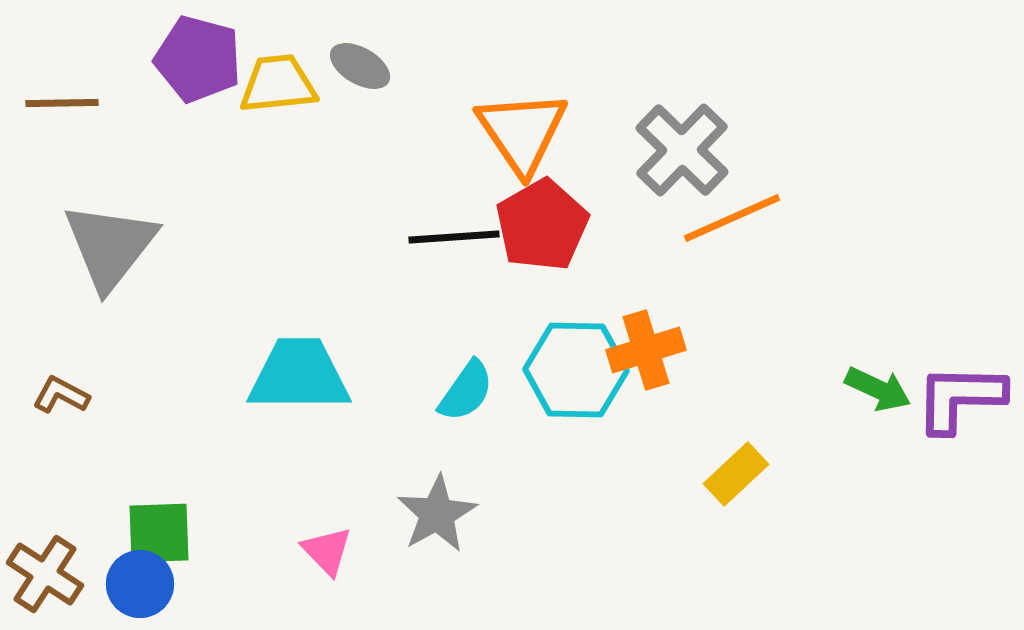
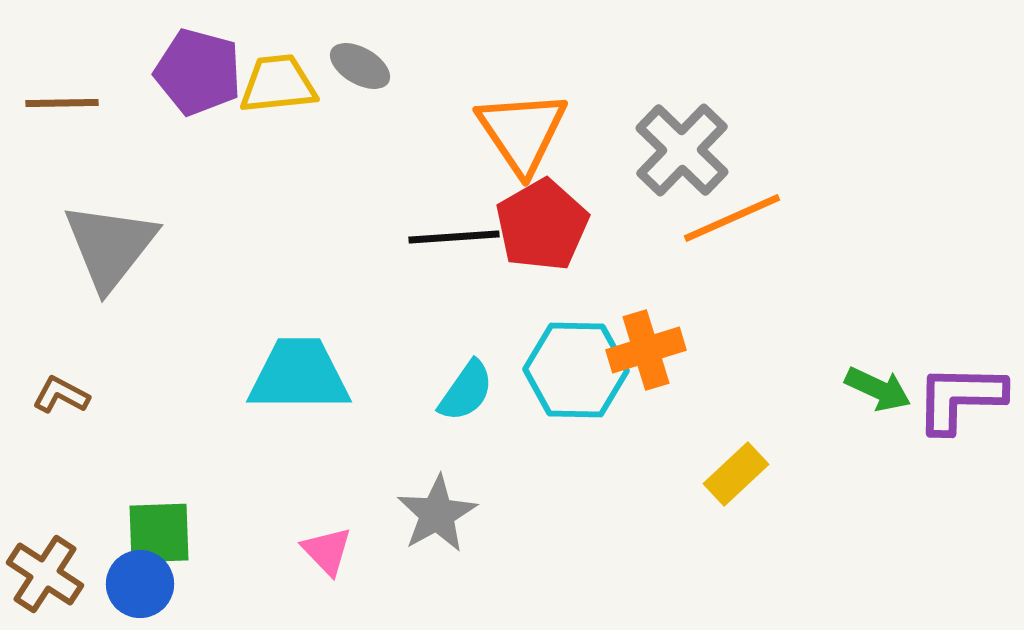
purple pentagon: moved 13 px down
